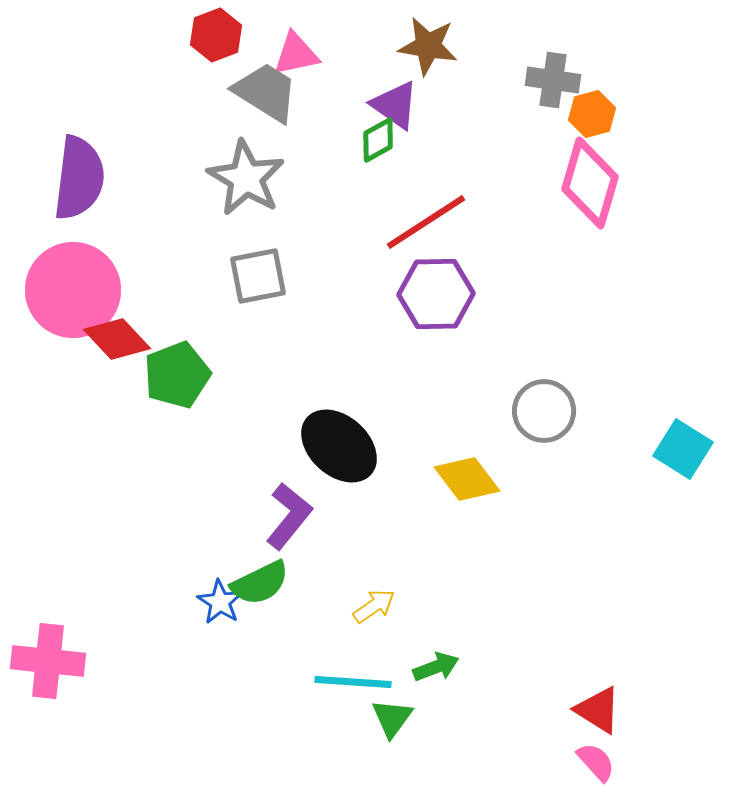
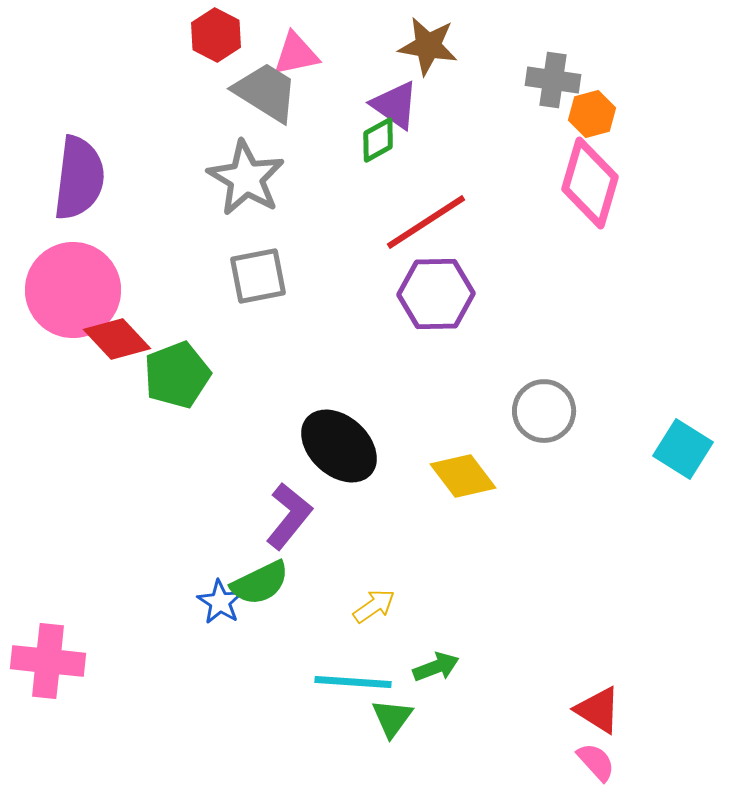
red hexagon: rotated 12 degrees counterclockwise
yellow diamond: moved 4 px left, 3 px up
